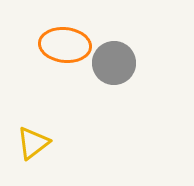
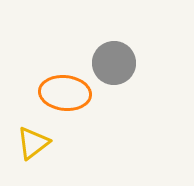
orange ellipse: moved 48 px down
